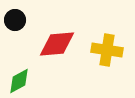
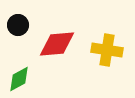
black circle: moved 3 px right, 5 px down
green diamond: moved 2 px up
